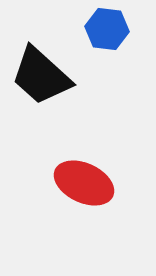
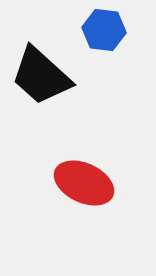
blue hexagon: moved 3 px left, 1 px down
